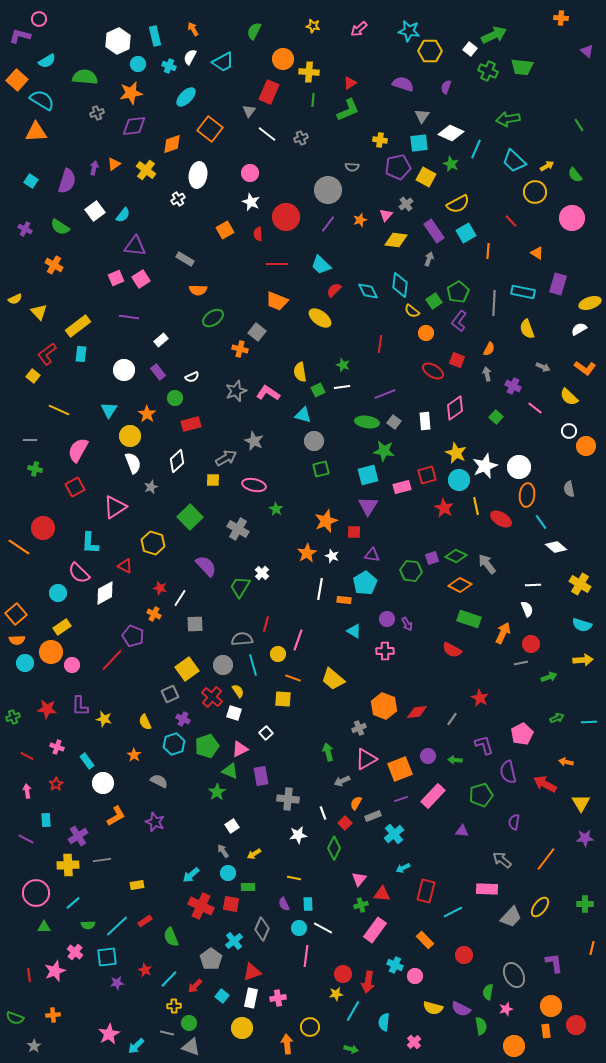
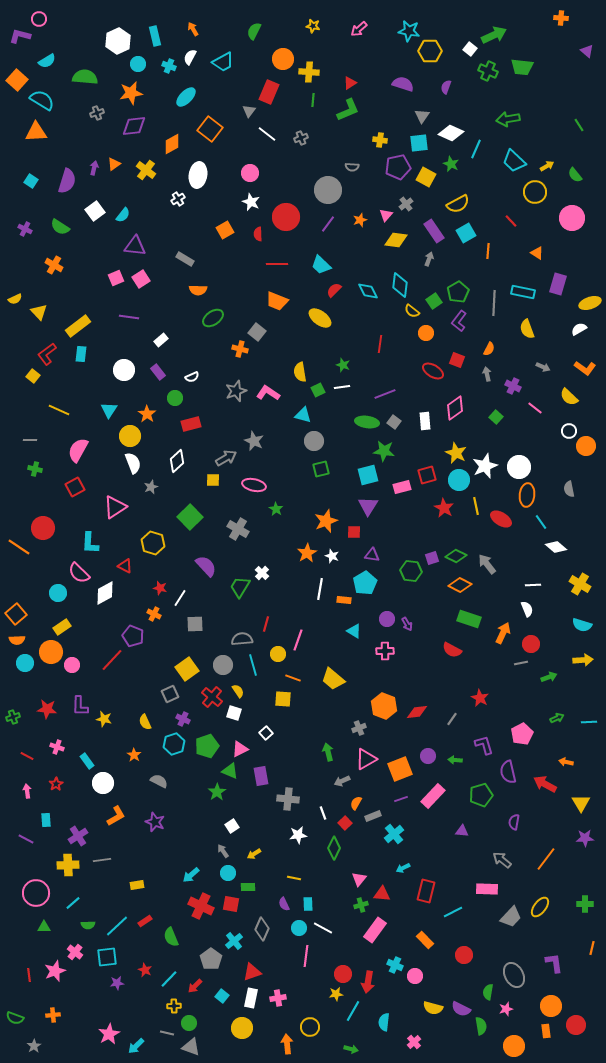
orange diamond at (172, 144): rotated 10 degrees counterclockwise
